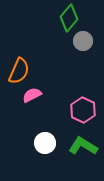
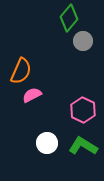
orange semicircle: moved 2 px right
white circle: moved 2 px right
